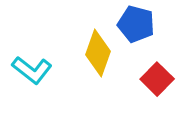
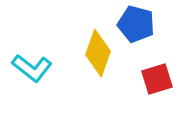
cyan L-shape: moved 2 px up
red square: rotated 28 degrees clockwise
